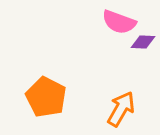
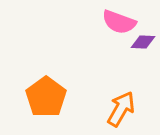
orange pentagon: rotated 9 degrees clockwise
